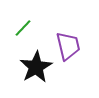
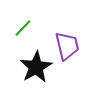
purple trapezoid: moved 1 px left
